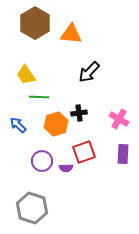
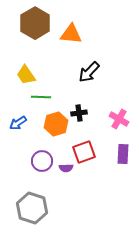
green line: moved 2 px right
blue arrow: moved 2 px up; rotated 78 degrees counterclockwise
